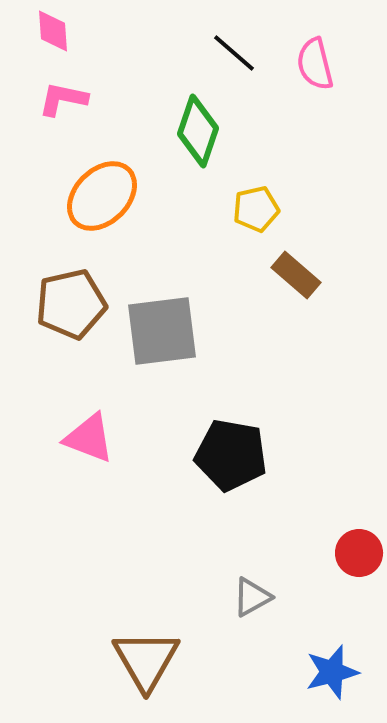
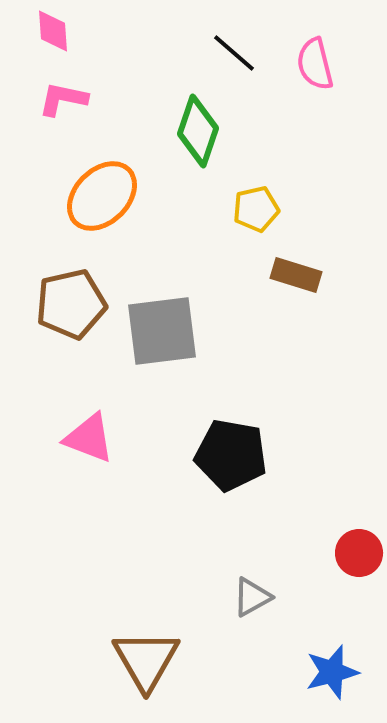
brown rectangle: rotated 24 degrees counterclockwise
